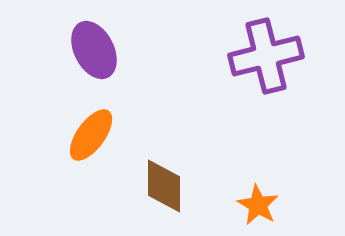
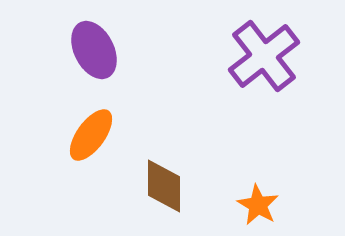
purple cross: moved 2 px left; rotated 24 degrees counterclockwise
